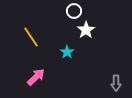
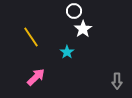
white star: moved 3 px left, 1 px up
gray arrow: moved 1 px right, 2 px up
